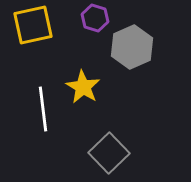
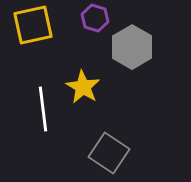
gray hexagon: rotated 6 degrees counterclockwise
gray square: rotated 12 degrees counterclockwise
